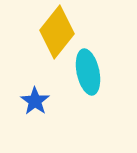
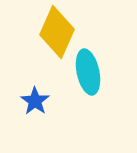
yellow diamond: rotated 15 degrees counterclockwise
